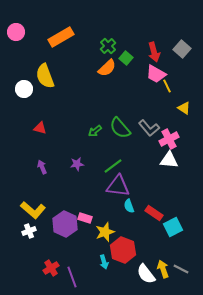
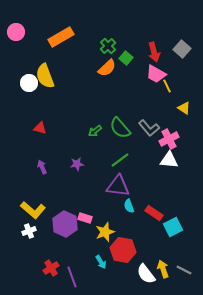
white circle: moved 5 px right, 6 px up
green line: moved 7 px right, 6 px up
red hexagon: rotated 10 degrees counterclockwise
cyan arrow: moved 3 px left; rotated 16 degrees counterclockwise
gray line: moved 3 px right, 1 px down
